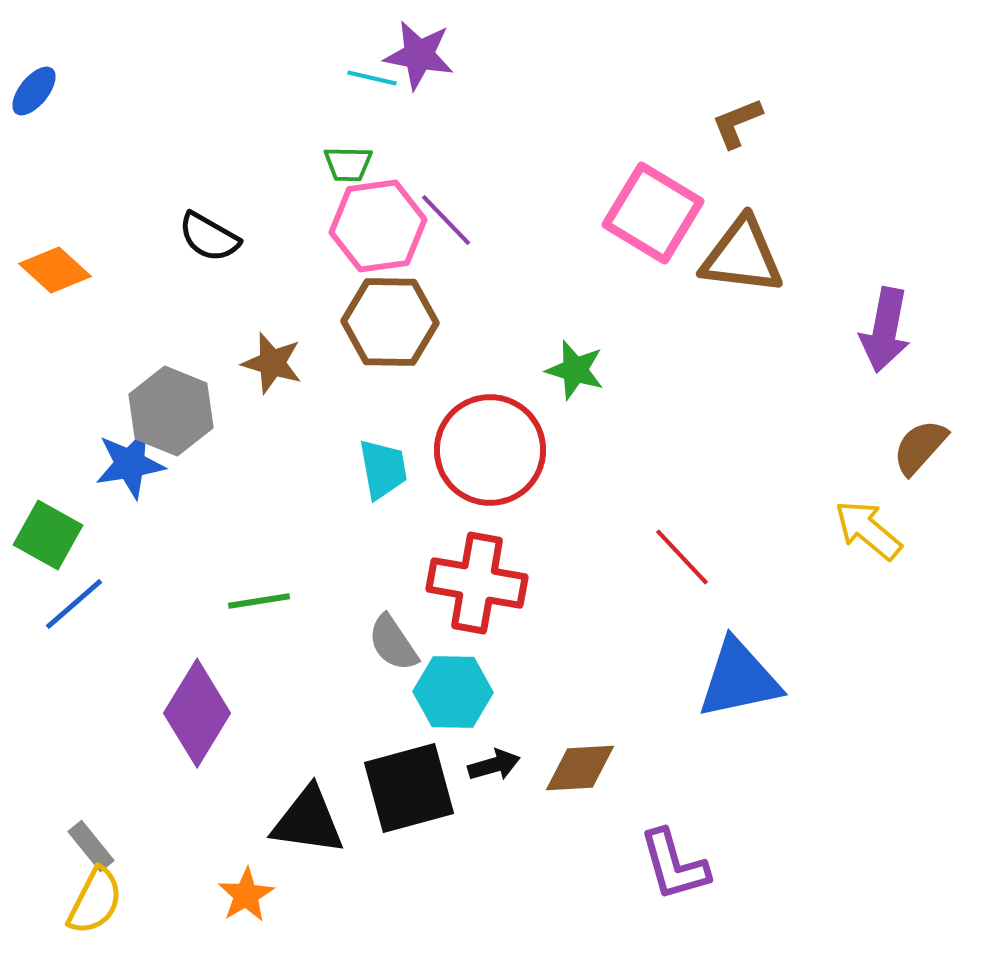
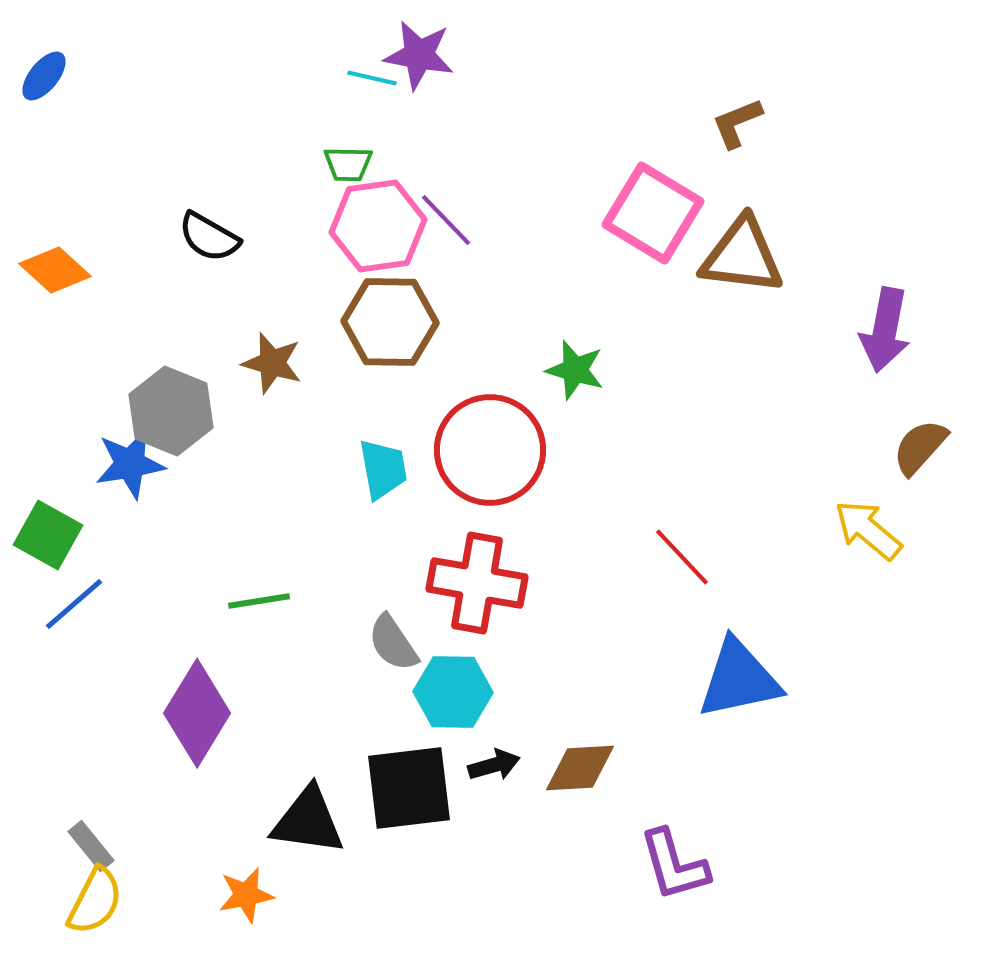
blue ellipse: moved 10 px right, 15 px up
black square: rotated 8 degrees clockwise
orange star: rotated 20 degrees clockwise
